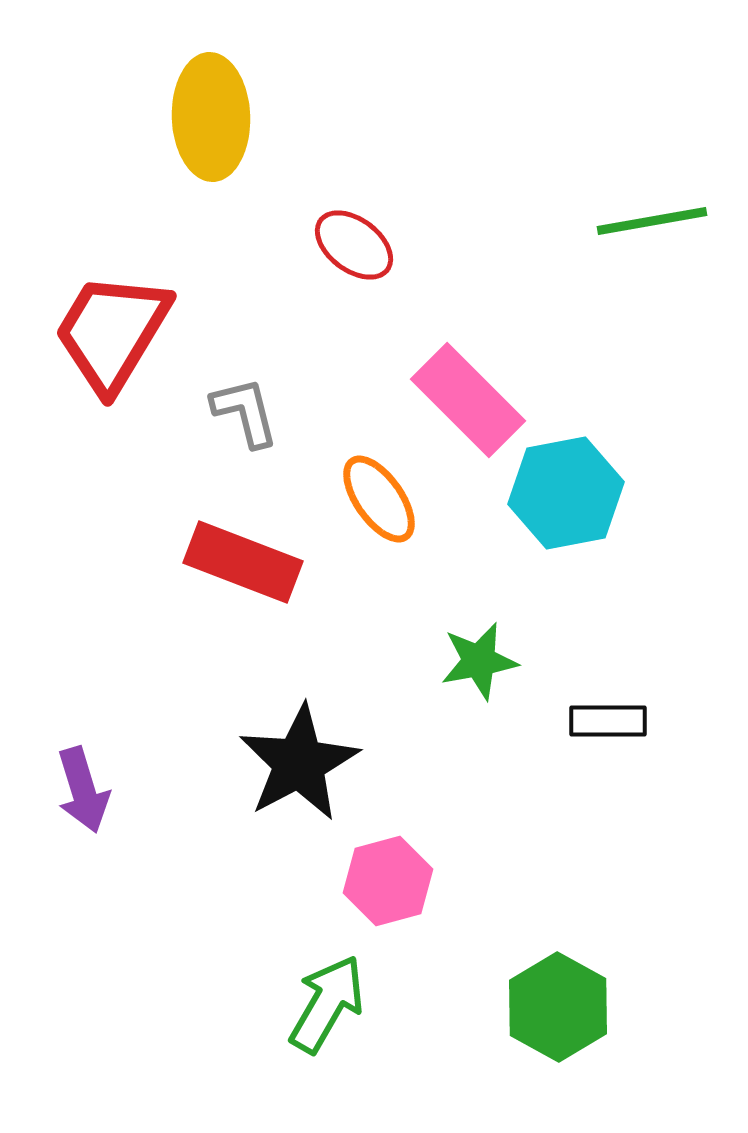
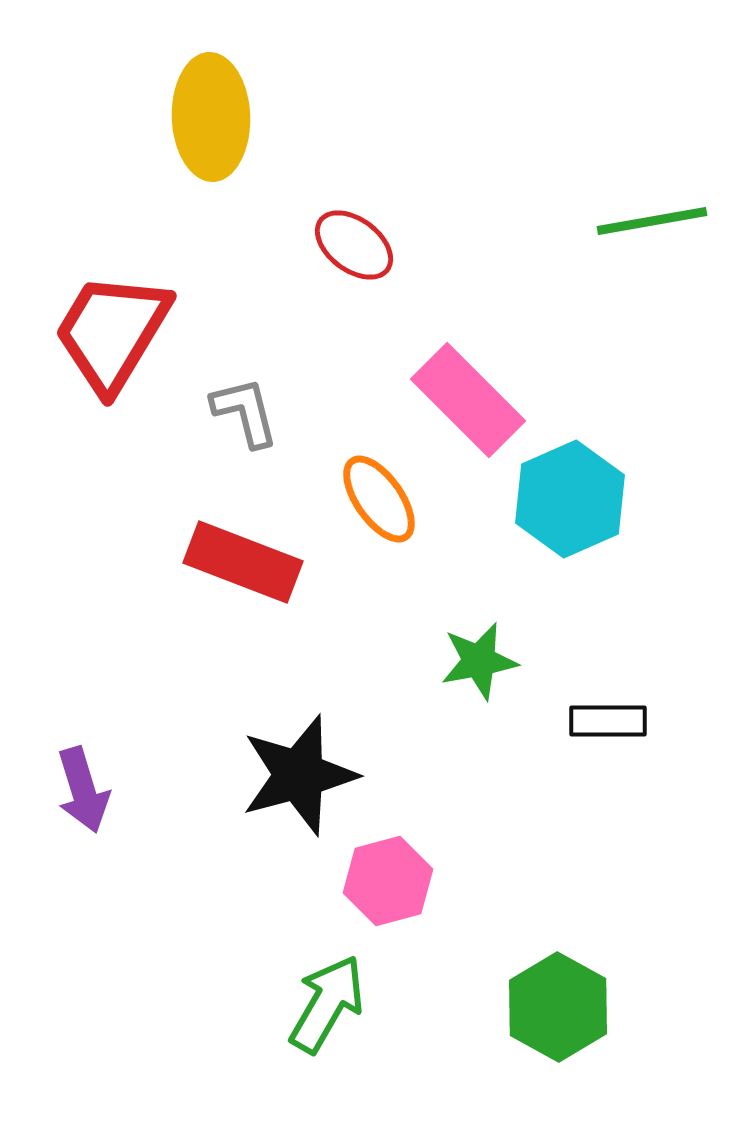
cyan hexagon: moved 4 px right, 6 px down; rotated 13 degrees counterclockwise
black star: moved 12 px down; rotated 13 degrees clockwise
